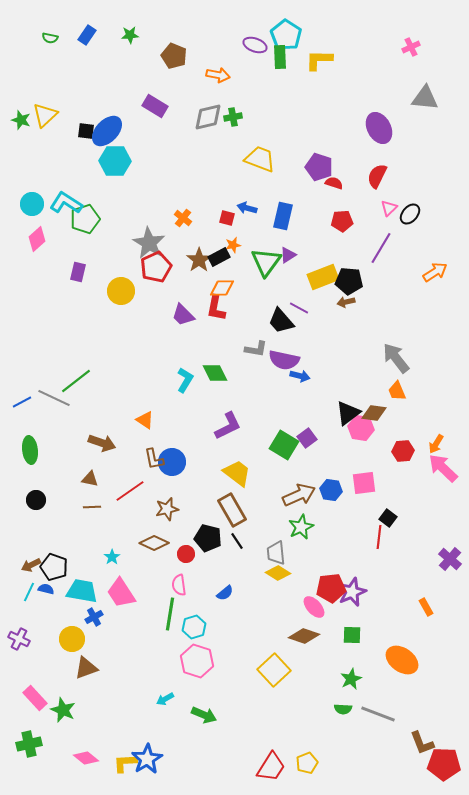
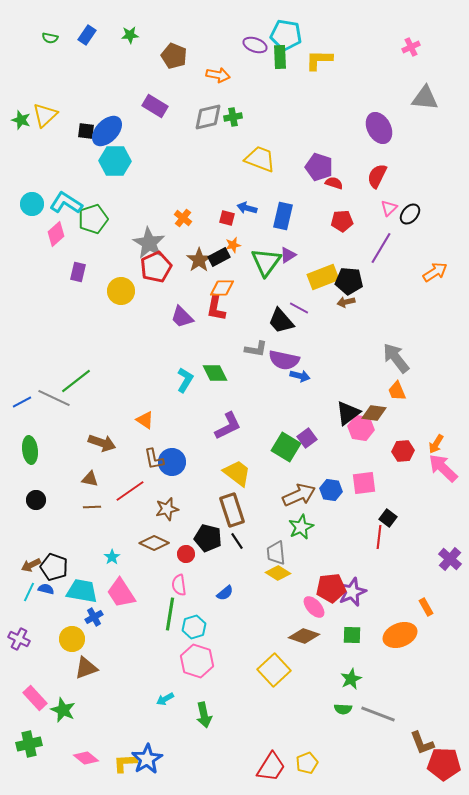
cyan pentagon at (286, 35): rotated 24 degrees counterclockwise
green pentagon at (85, 219): moved 8 px right
pink diamond at (37, 239): moved 19 px right, 5 px up
purple trapezoid at (183, 315): moved 1 px left, 2 px down
green square at (284, 445): moved 2 px right, 2 px down
brown rectangle at (232, 510): rotated 12 degrees clockwise
orange ellipse at (402, 660): moved 2 px left, 25 px up; rotated 56 degrees counterclockwise
green arrow at (204, 715): rotated 55 degrees clockwise
